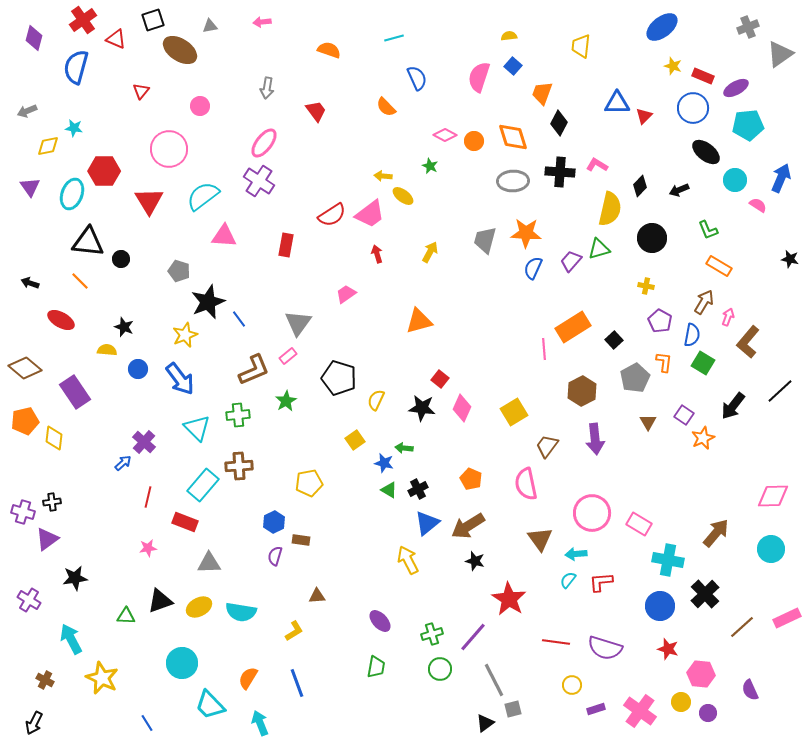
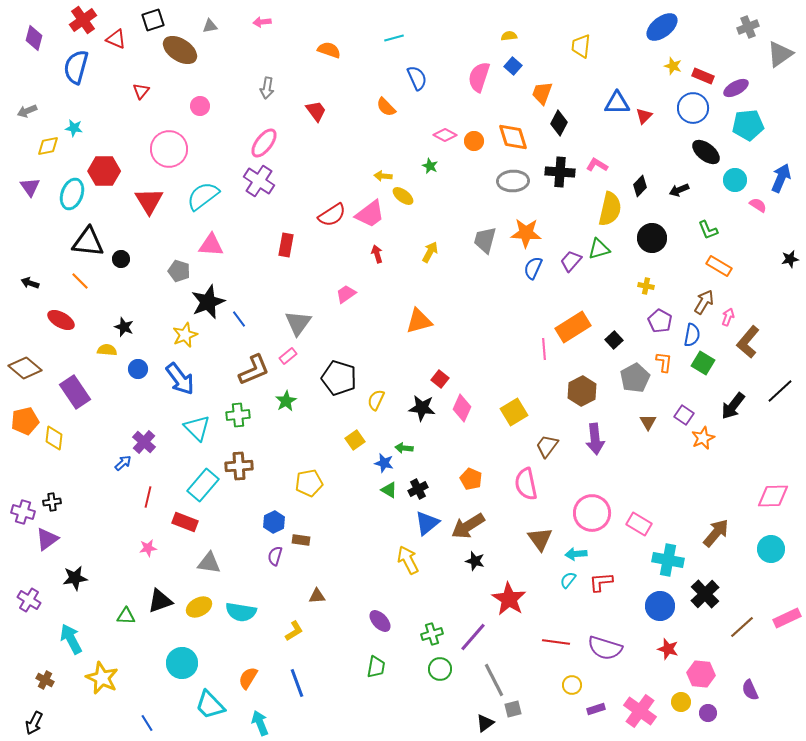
pink triangle at (224, 236): moved 13 px left, 9 px down
black star at (790, 259): rotated 24 degrees counterclockwise
gray triangle at (209, 563): rotated 10 degrees clockwise
